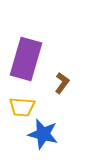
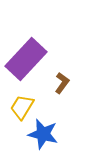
purple rectangle: rotated 27 degrees clockwise
yellow trapezoid: rotated 116 degrees clockwise
